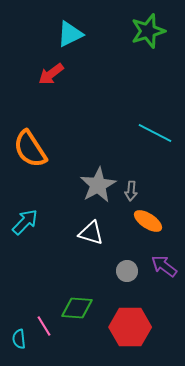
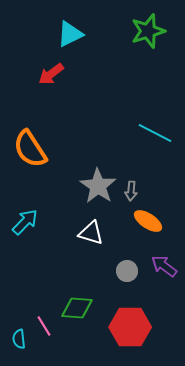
gray star: moved 1 px down; rotated 9 degrees counterclockwise
